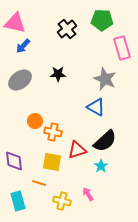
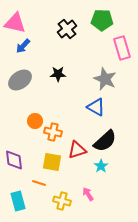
purple diamond: moved 1 px up
